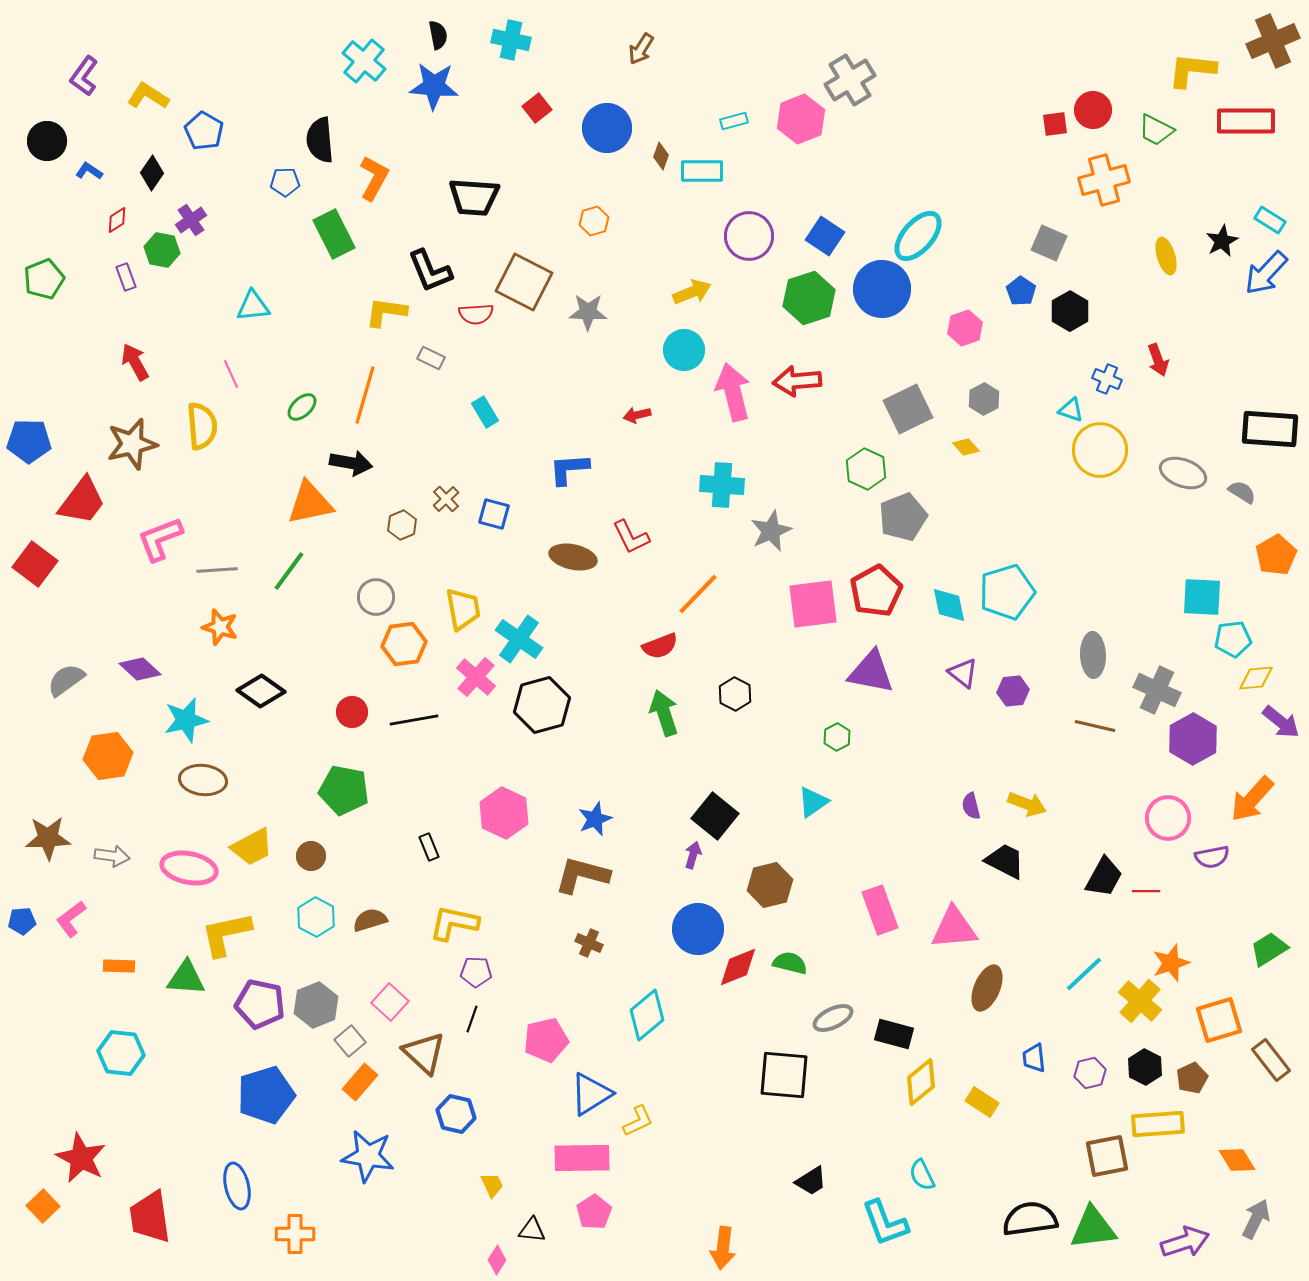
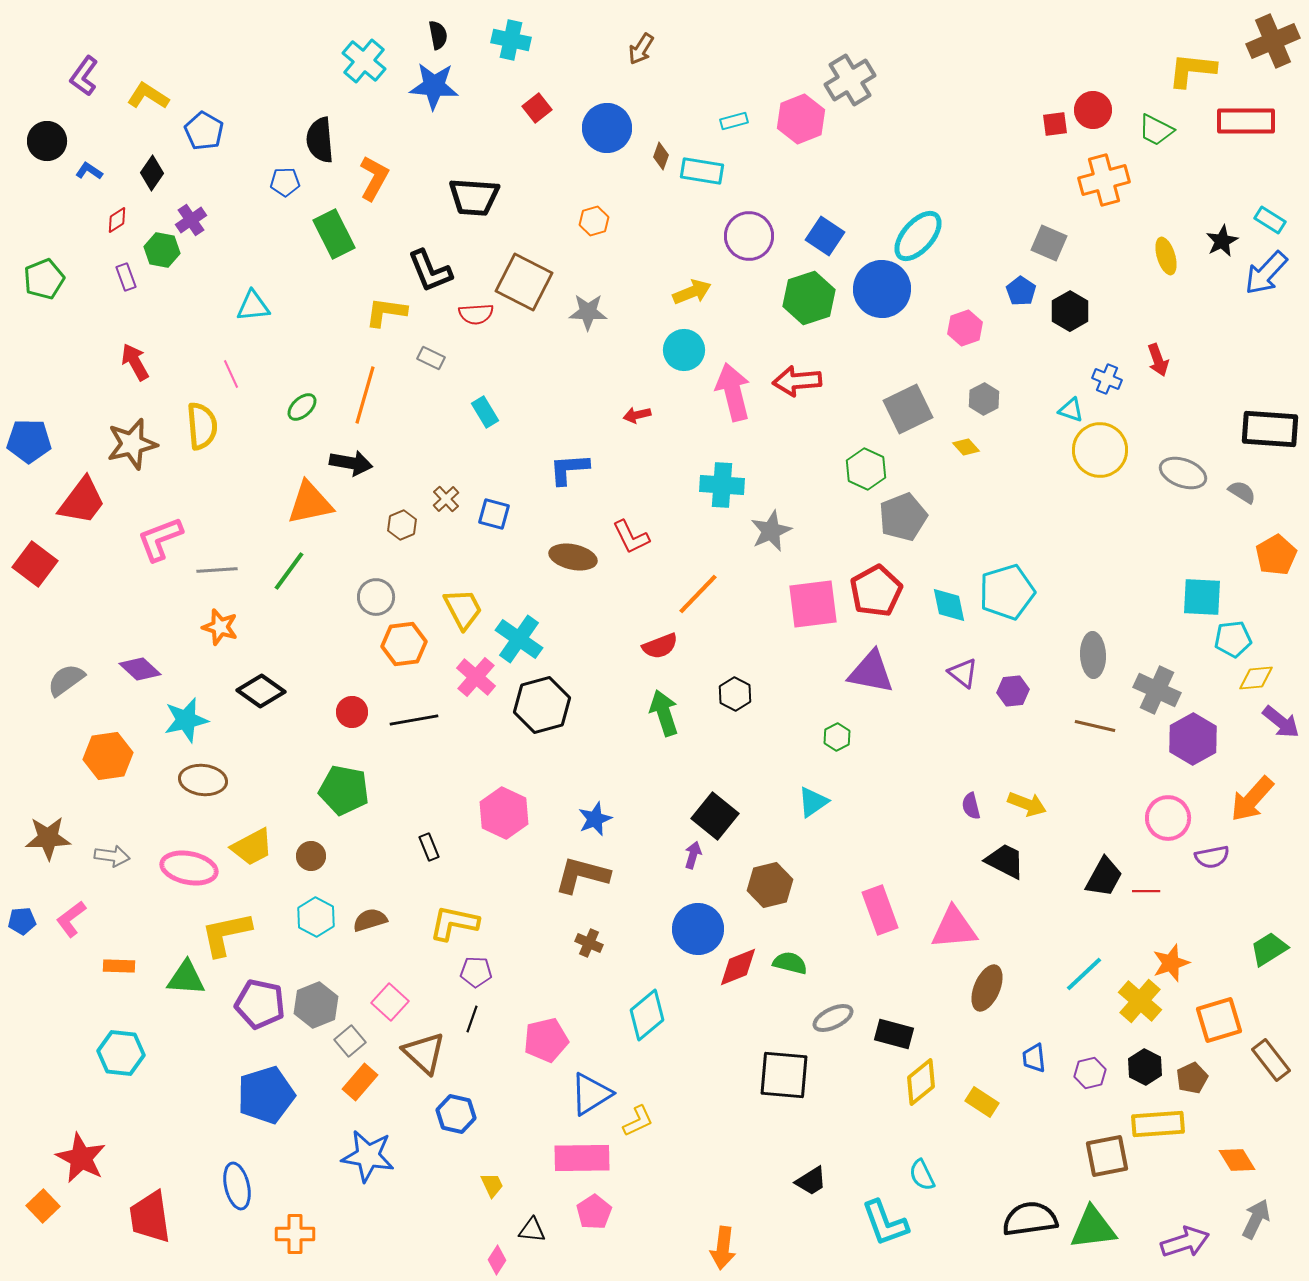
cyan rectangle at (702, 171): rotated 9 degrees clockwise
yellow trapezoid at (463, 609): rotated 18 degrees counterclockwise
